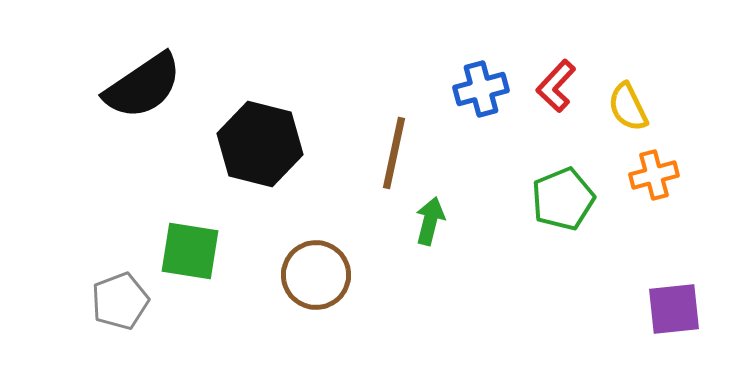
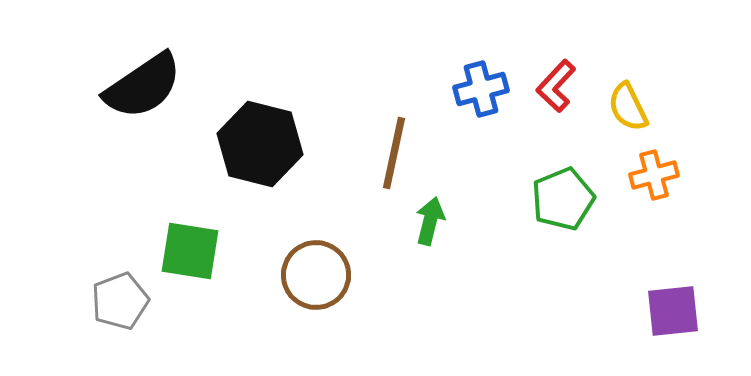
purple square: moved 1 px left, 2 px down
